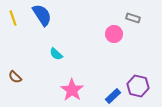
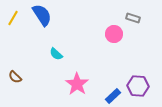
yellow line: rotated 49 degrees clockwise
purple hexagon: rotated 10 degrees counterclockwise
pink star: moved 5 px right, 6 px up
